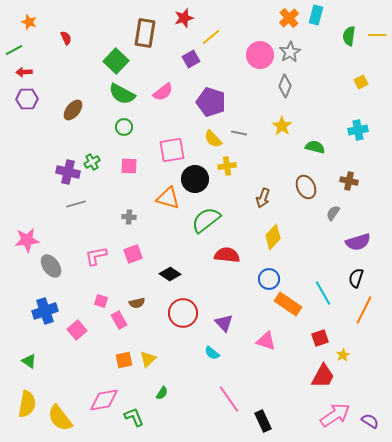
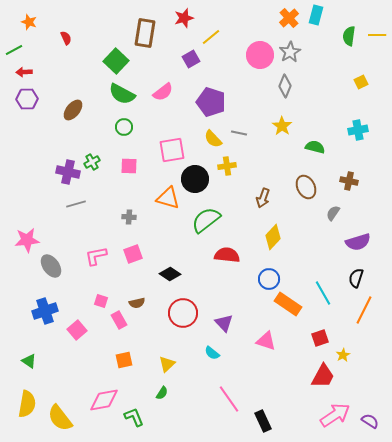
yellow triangle at (148, 359): moved 19 px right, 5 px down
